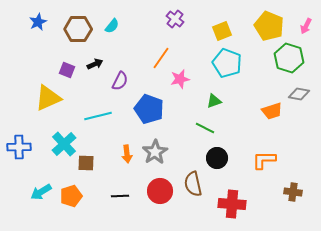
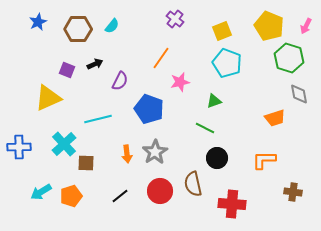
pink star: moved 3 px down
gray diamond: rotated 70 degrees clockwise
orange trapezoid: moved 3 px right, 7 px down
cyan line: moved 3 px down
black line: rotated 36 degrees counterclockwise
